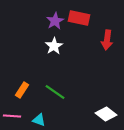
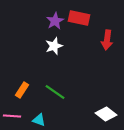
white star: rotated 12 degrees clockwise
